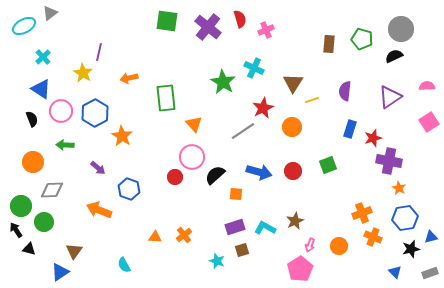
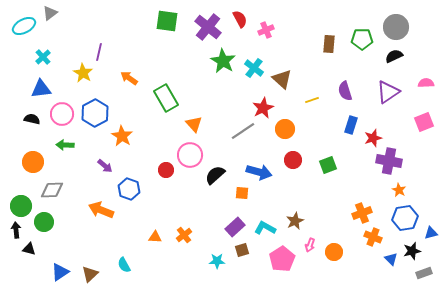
red semicircle at (240, 19): rotated 12 degrees counterclockwise
gray circle at (401, 29): moved 5 px left, 2 px up
green pentagon at (362, 39): rotated 15 degrees counterclockwise
cyan cross at (254, 68): rotated 12 degrees clockwise
orange arrow at (129, 78): rotated 48 degrees clockwise
green star at (223, 82): moved 21 px up
brown triangle at (293, 83): moved 11 px left, 4 px up; rotated 20 degrees counterclockwise
pink semicircle at (427, 86): moved 1 px left, 3 px up
blue triangle at (41, 89): rotated 40 degrees counterclockwise
purple semicircle at (345, 91): rotated 24 degrees counterclockwise
purple triangle at (390, 97): moved 2 px left, 5 px up
green rectangle at (166, 98): rotated 24 degrees counterclockwise
pink circle at (61, 111): moved 1 px right, 3 px down
black semicircle at (32, 119): rotated 56 degrees counterclockwise
pink square at (429, 122): moved 5 px left; rotated 12 degrees clockwise
orange circle at (292, 127): moved 7 px left, 2 px down
blue rectangle at (350, 129): moved 1 px right, 4 px up
pink circle at (192, 157): moved 2 px left, 2 px up
purple arrow at (98, 168): moved 7 px right, 2 px up
red circle at (293, 171): moved 11 px up
red circle at (175, 177): moved 9 px left, 7 px up
orange star at (399, 188): moved 2 px down
orange square at (236, 194): moved 6 px right, 1 px up
orange arrow at (99, 210): moved 2 px right
purple rectangle at (235, 227): rotated 24 degrees counterclockwise
black arrow at (16, 230): rotated 28 degrees clockwise
blue triangle at (431, 237): moved 4 px up
orange circle at (339, 246): moved 5 px left, 6 px down
black star at (411, 249): moved 1 px right, 2 px down
brown triangle at (74, 251): moved 16 px right, 23 px down; rotated 12 degrees clockwise
cyan star at (217, 261): rotated 21 degrees counterclockwise
pink pentagon at (300, 269): moved 18 px left, 10 px up
blue triangle at (395, 272): moved 4 px left, 13 px up
gray rectangle at (430, 273): moved 6 px left
